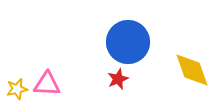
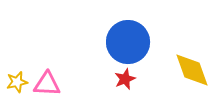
red star: moved 7 px right
yellow star: moved 7 px up
